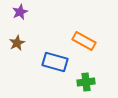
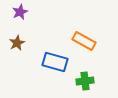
green cross: moved 1 px left, 1 px up
